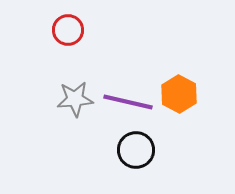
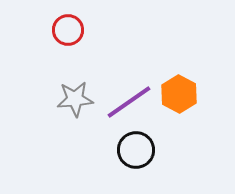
purple line: moved 1 px right; rotated 48 degrees counterclockwise
